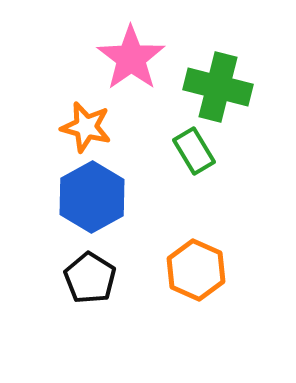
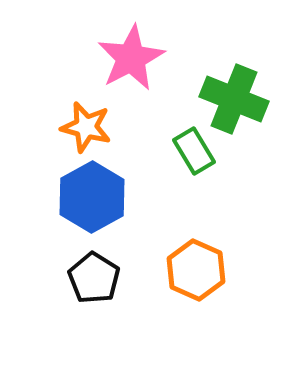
pink star: rotated 8 degrees clockwise
green cross: moved 16 px right, 12 px down; rotated 8 degrees clockwise
black pentagon: moved 4 px right
